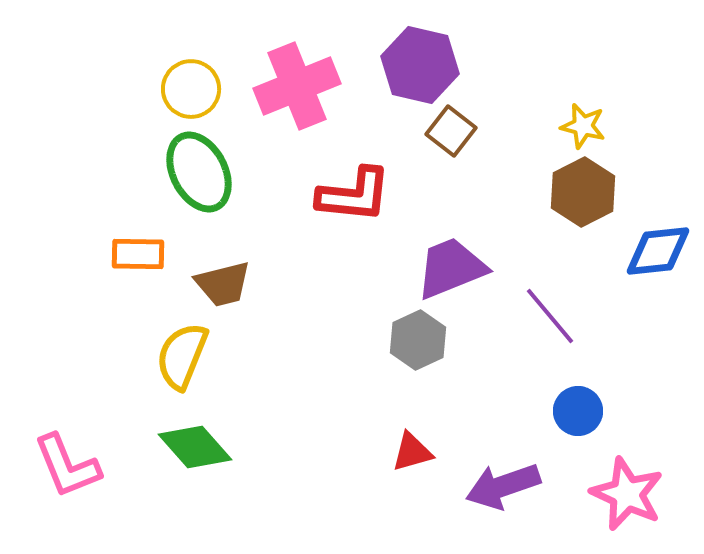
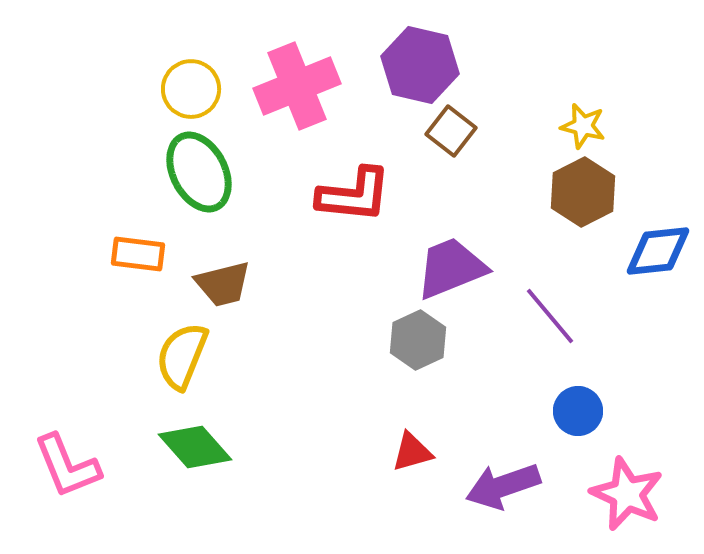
orange rectangle: rotated 6 degrees clockwise
